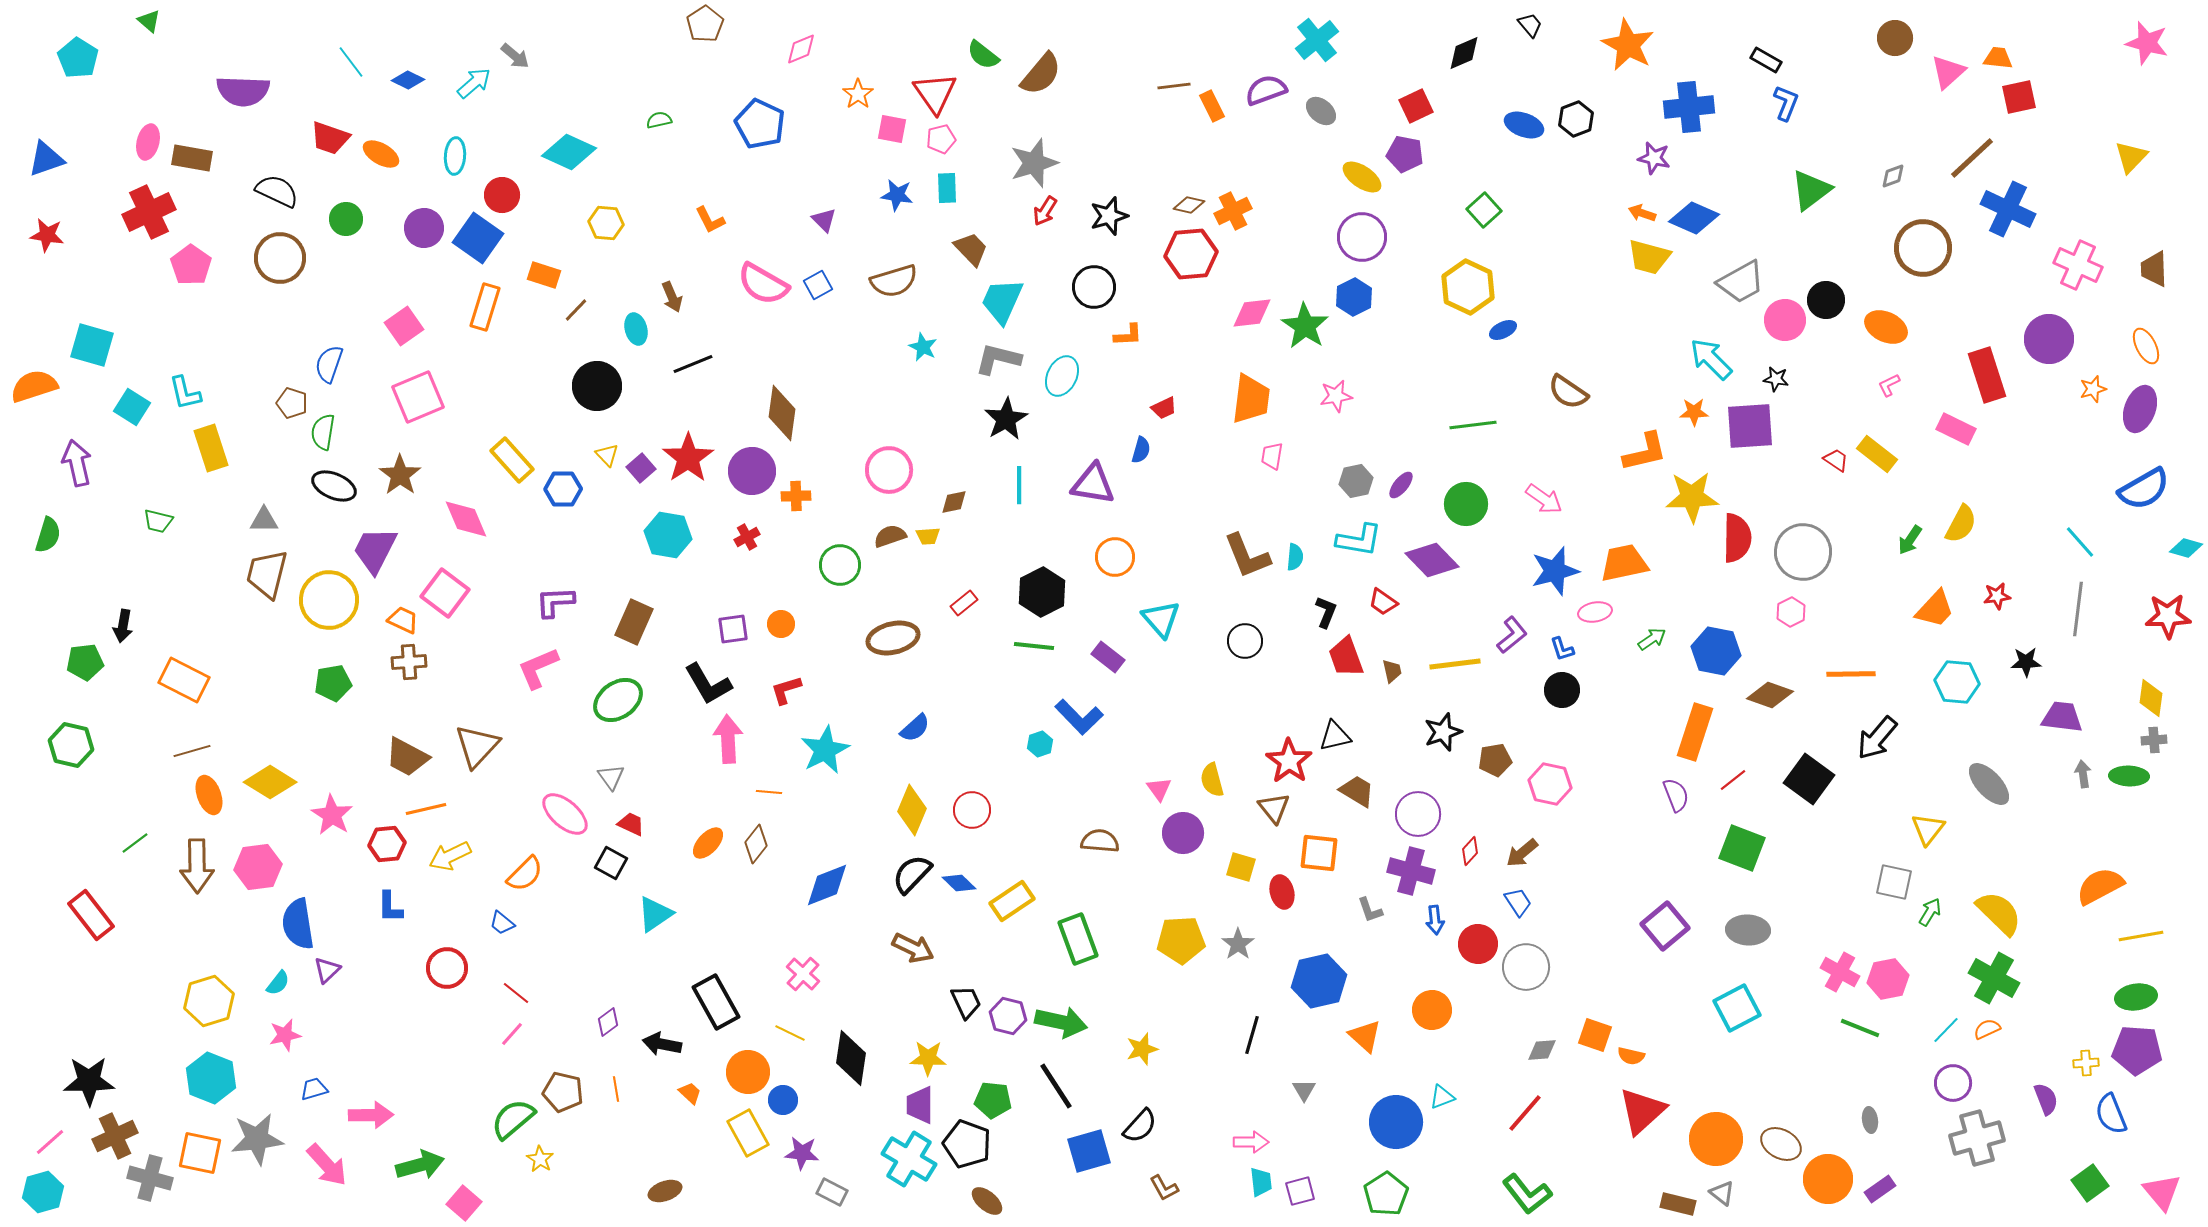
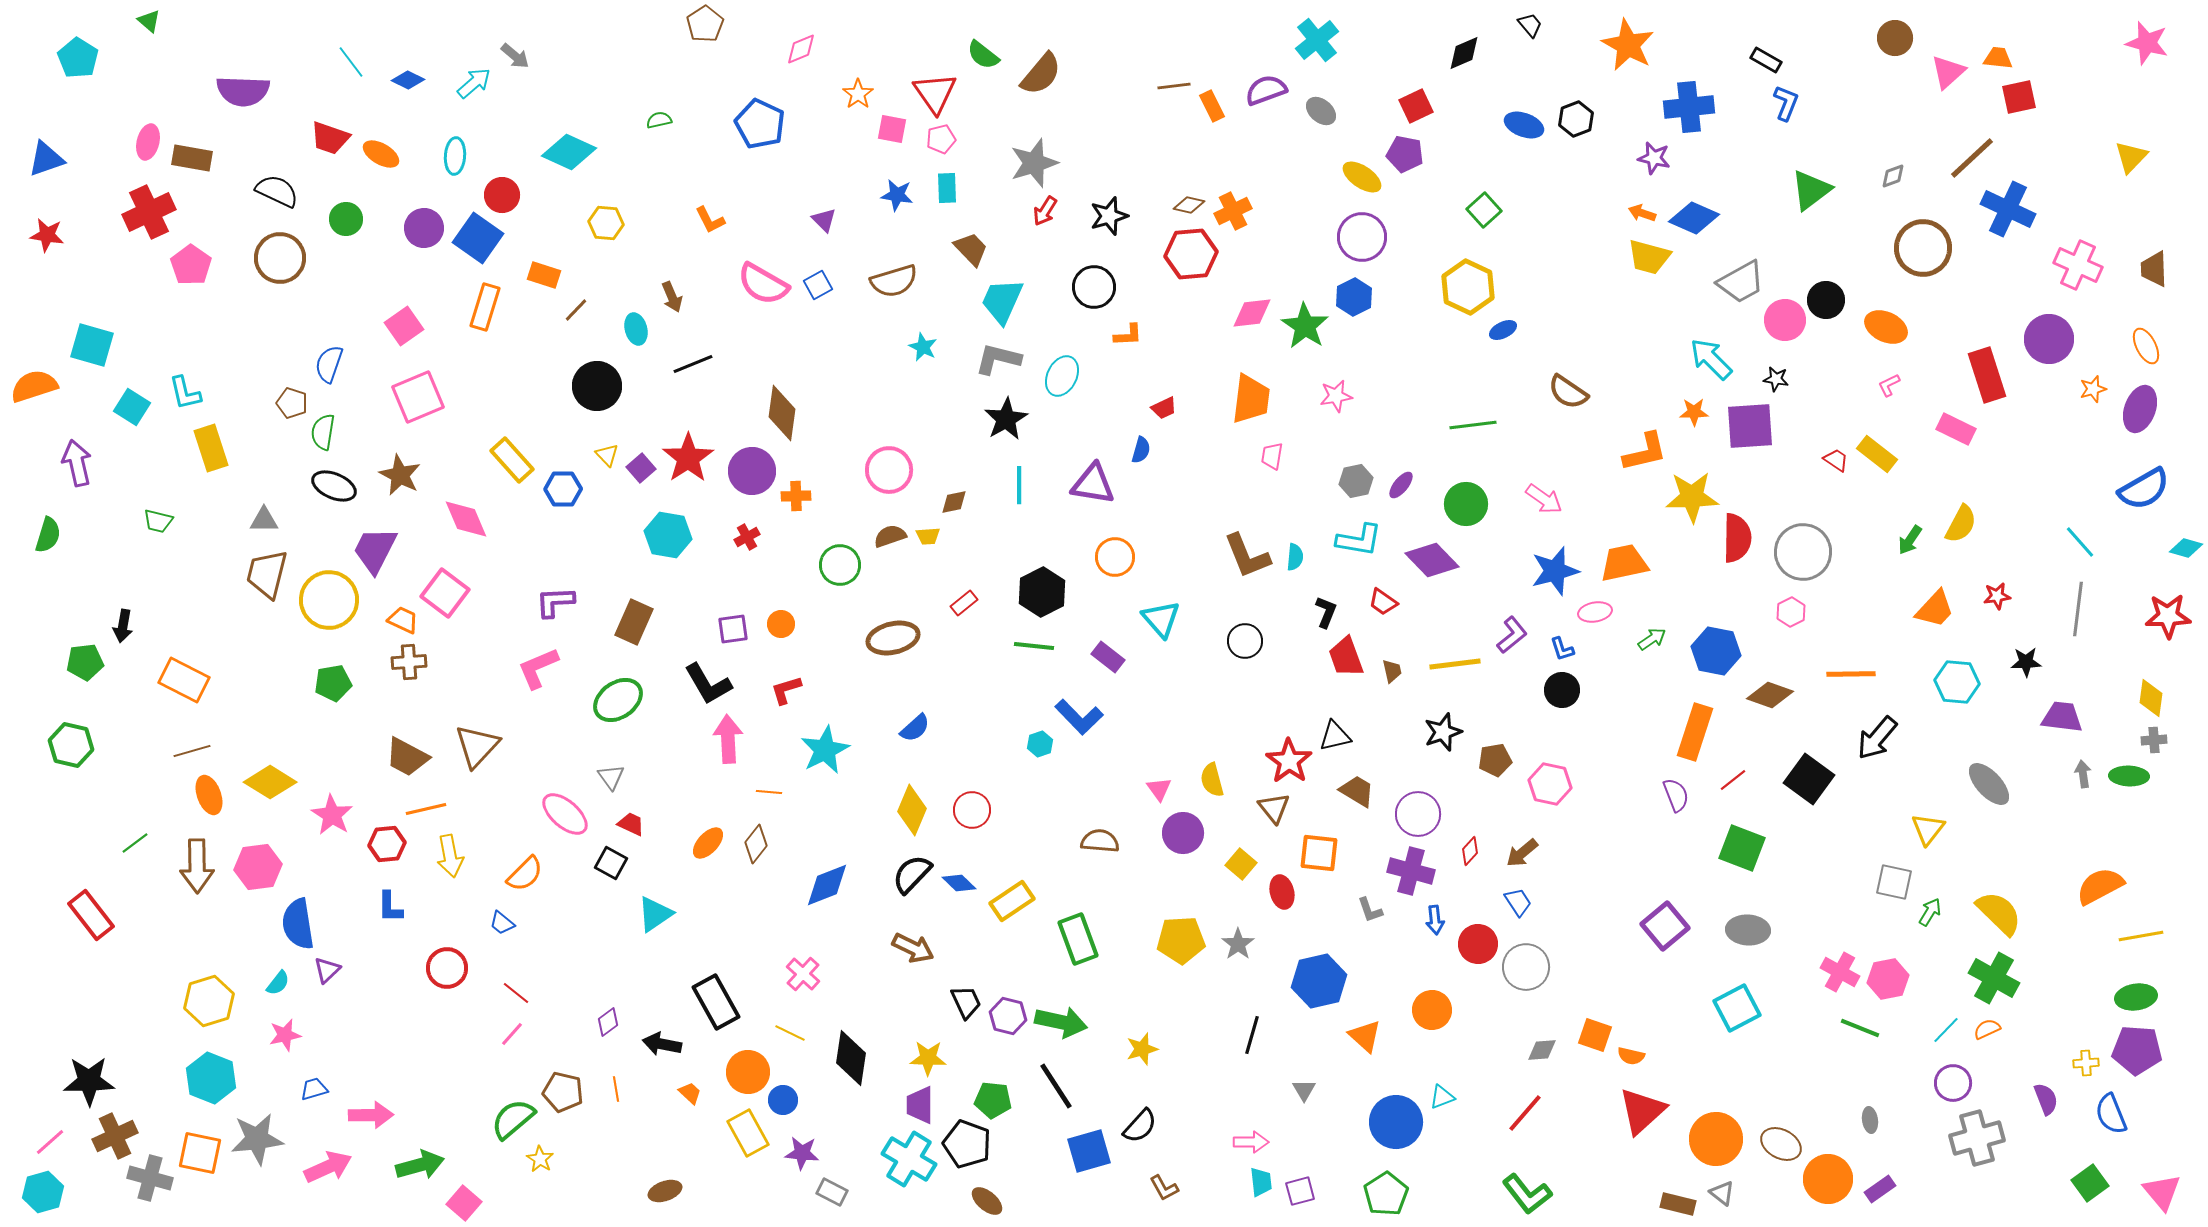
brown star at (400, 475): rotated 9 degrees counterclockwise
yellow arrow at (450, 856): rotated 75 degrees counterclockwise
yellow square at (1241, 867): moved 3 px up; rotated 24 degrees clockwise
pink arrow at (327, 1165): moved 1 px right, 2 px down; rotated 72 degrees counterclockwise
